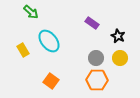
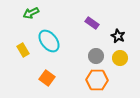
green arrow: moved 1 px down; rotated 112 degrees clockwise
gray circle: moved 2 px up
orange square: moved 4 px left, 3 px up
